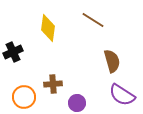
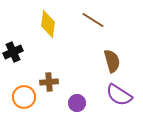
yellow diamond: moved 4 px up
brown cross: moved 4 px left, 2 px up
purple semicircle: moved 3 px left
